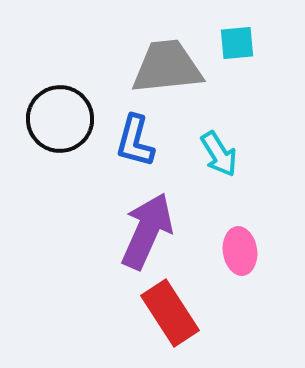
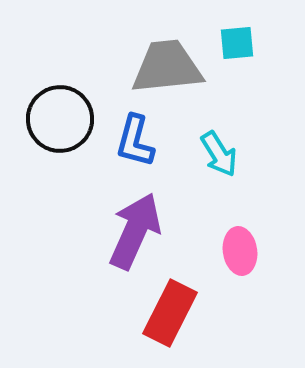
purple arrow: moved 12 px left
red rectangle: rotated 60 degrees clockwise
